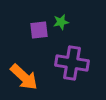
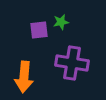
orange arrow: rotated 52 degrees clockwise
